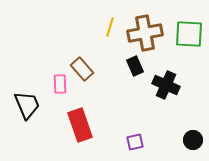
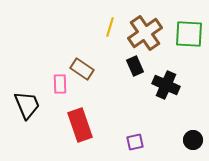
brown cross: rotated 24 degrees counterclockwise
brown rectangle: rotated 15 degrees counterclockwise
